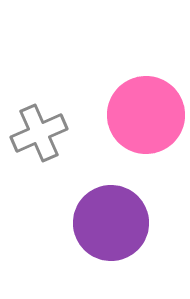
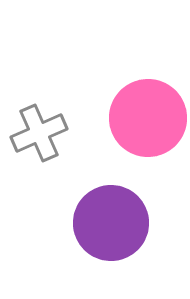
pink circle: moved 2 px right, 3 px down
